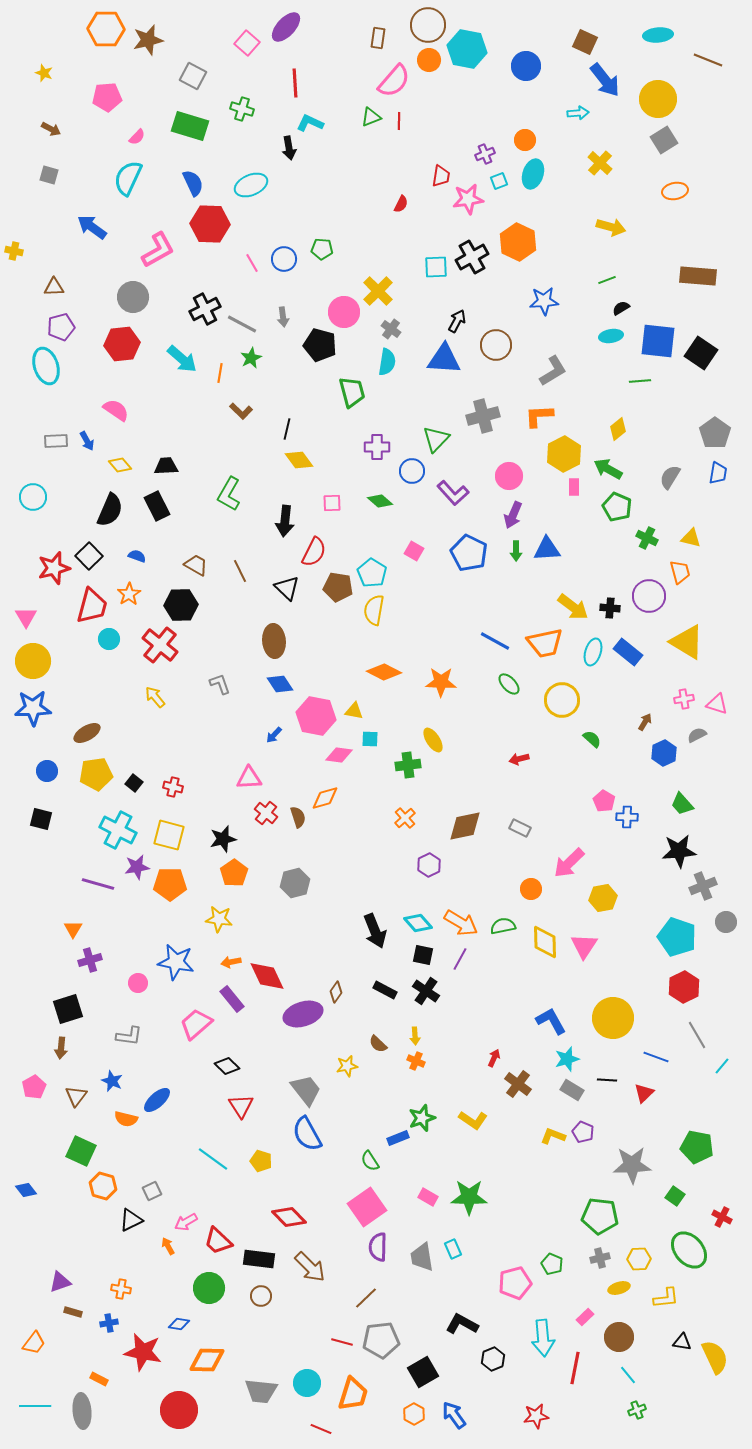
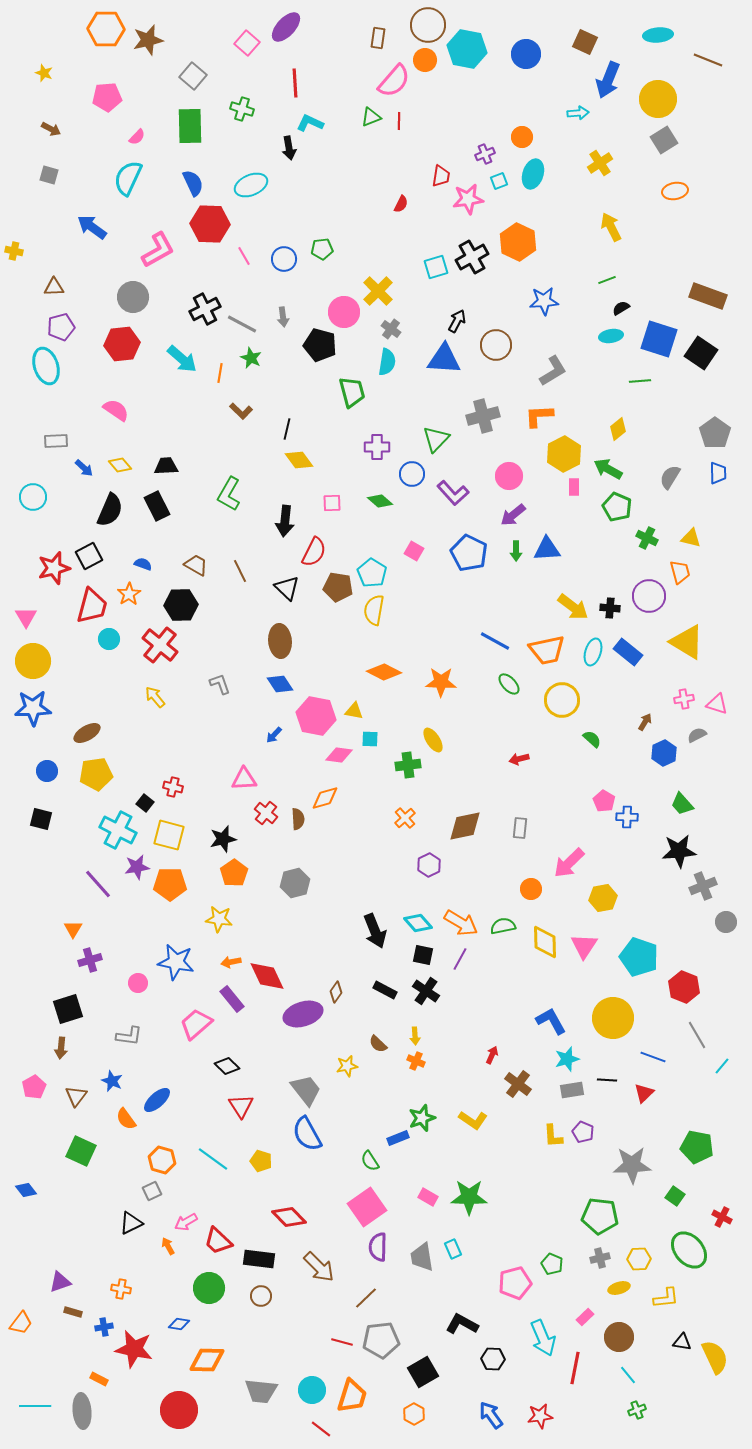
orange circle at (429, 60): moved 4 px left
blue circle at (526, 66): moved 12 px up
gray square at (193, 76): rotated 12 degrees clockwise
blue arrow at (605, 80): moved 3 px right; rotated 60 degrees clockwise
green rectangle at (190, 126): rotated 72 degrees clockwise
orange circle at (525, 140): moved 3 px left, 3 px up
yellow cross at (600, 163): rotated 15 degrees clockwise
yellow arrow at (611, 227): rotated 132 degrees counterclockwise
green pentagon at (322, 249): rotated 10 degrees counterclockwise
pink line at (252, 263): moved 8 px left, 7 px up
cyan square at (436, 267): rotated 15 degrees counterclockwise
brown rectangle at (698, 276): moved 10 px right, 20 px down; rotated 15 degrees clockwise
blue square at (658, 341): moved 1 px right, 2 px up; rotated 12 degrees clockwise
green star at (251, 358): rotated 20 degrees counterclockwise
blue arrow at (87, 441): moved 3 px left, 27 px down; rotated 18 degrees counterclockwise
blue circle at (412, 471): moved 3 px down
blue trapezoid at (718, 473): rotated 10 degrees counterclockwise
purple arrow at (513, 515): rotated 28 degrees clockwise
black square at (89, 556): rotated 16 degrees clockwise
blue semicircle at (137, 556): moved 6 px right, 8 px down
brown ellipse at (274, 641): moved 6 px right
orange trapezoid at (545, 643): moved 2 px right, 7 px down
pink triangle at (249, 778): moved 5 px left, 1 px down
black square at (134, 783): moved 11 px right, 20 px down
brown semicircle at (298, 817): moved 2 px down; rotated 15 degrees clockwise
gray rectangle at (520, 828): rotated 70 degrees clockwise
purple line at (98, 884): rotated 32 degrees clockwise
cyan pentagon at (677, 937): moved 38 px left, 20 px down
red hexagon at (684, 987): rotated 12 degrees counterclockwise
blue line at (656, 1057): moved 3 px left
red arrow at (494, 1058): moved 2 px left, 3 px up
gray rectangle at (572, 1090): rotated 40 degrees counterclockwise
orange semicircle at (126, 1119): rotated 40 degrees clockwise
yellow L-shape at (553, 1136): rotated 115 degrees counterclockwise
orange hexagon at (103, 1186): moved 59 px right, 26 px up
black triangle at (131, 1220): moved 3 px down
brown arrow at (310, 1267): moved 9 px right
blue cross at (109, 1323): moved 5 px left, 4 px down
cyan arrow at (543, 1338): rotated 18 degrees counterclockwise
orange trapezoid at (34, 1343): moved 13 px left, 20 px up
red star at (143, 1352): moved 9 px left, 3 px up
black hexagon at (493, 1359): rotated 25 degrees clockwise
cyan circle at (307, 1383): moved 5 px right, 7 px down
orange trapezoid at (353, 1394): moved 1 px left, 2 px down
blue arrow at (454, 1415): moved 37 px right
red star at (536, 1416): moved 4 px right
red line at (321, 1429): rotated 15 degrees clockwise
